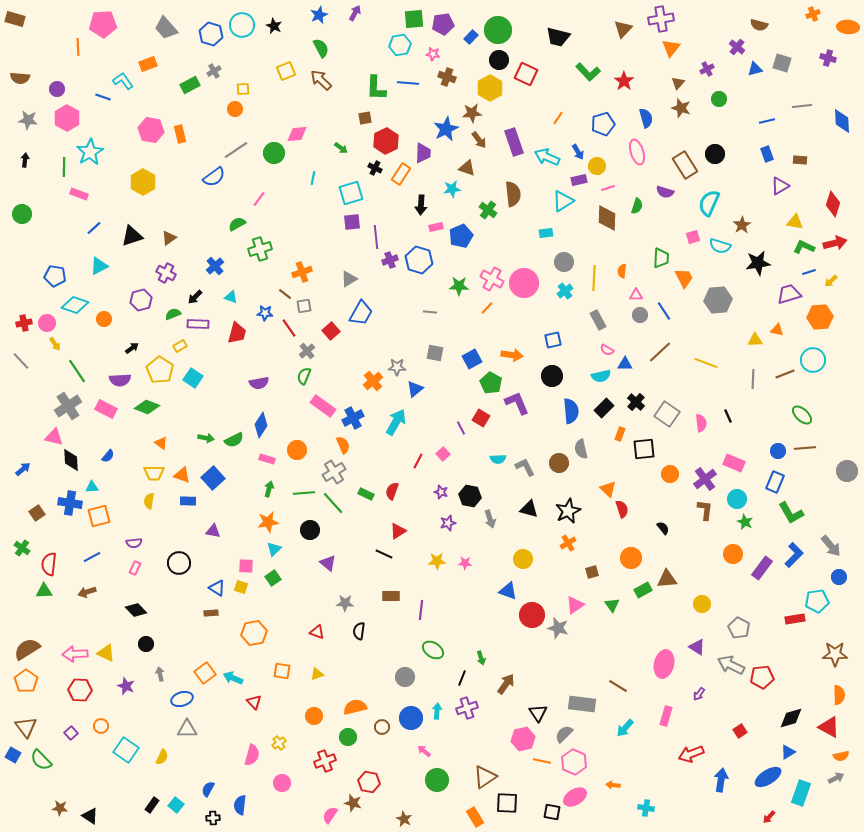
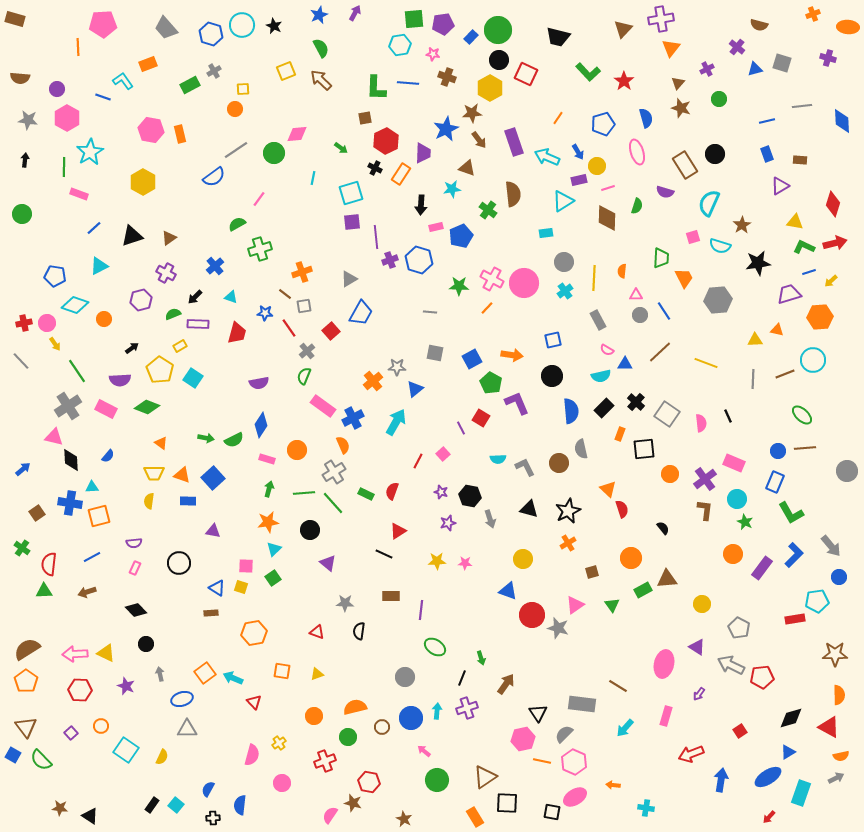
green ellipse at (433, 650): moved 2 px right, 3 px up
